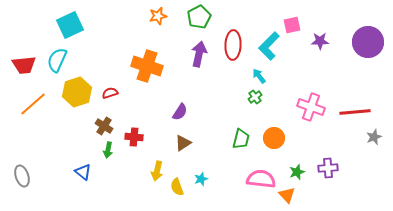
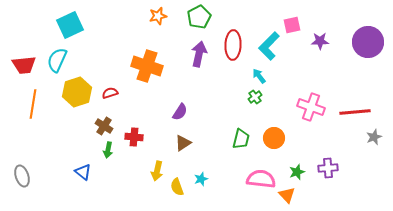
orange line: rotated 40 degrees counterclockwise
